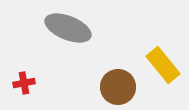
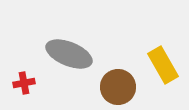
gray ellipse: moved 1 px right, 26 px down
yellow rectangle: rotated 9 degrees clockwise
